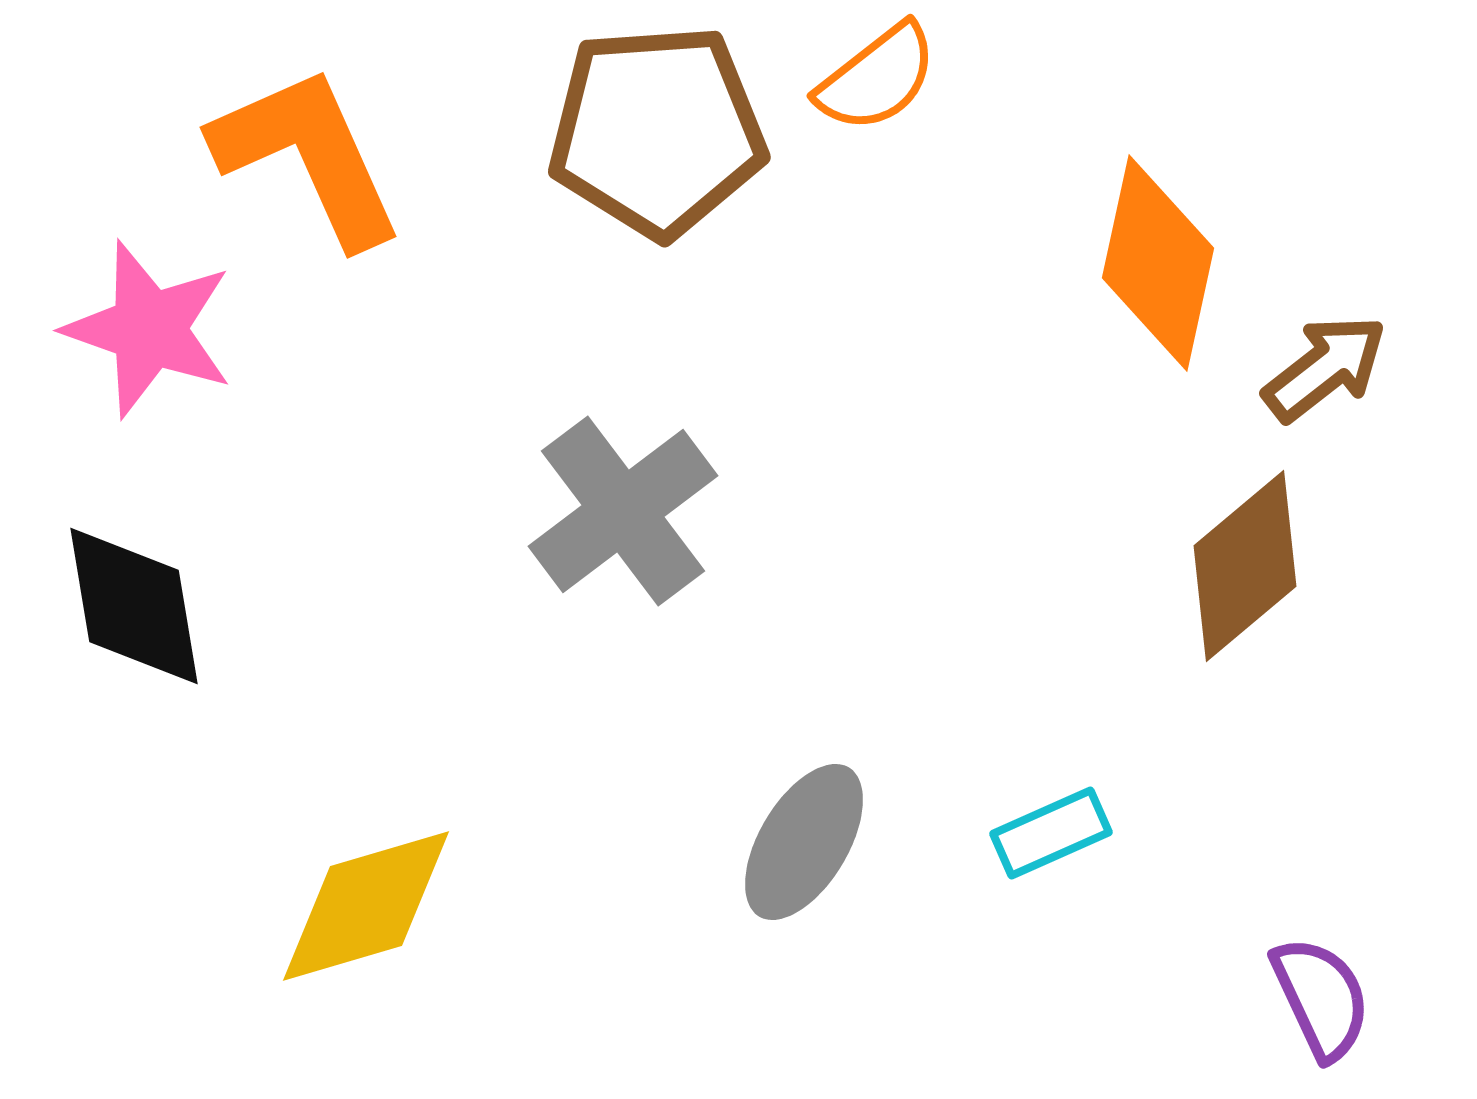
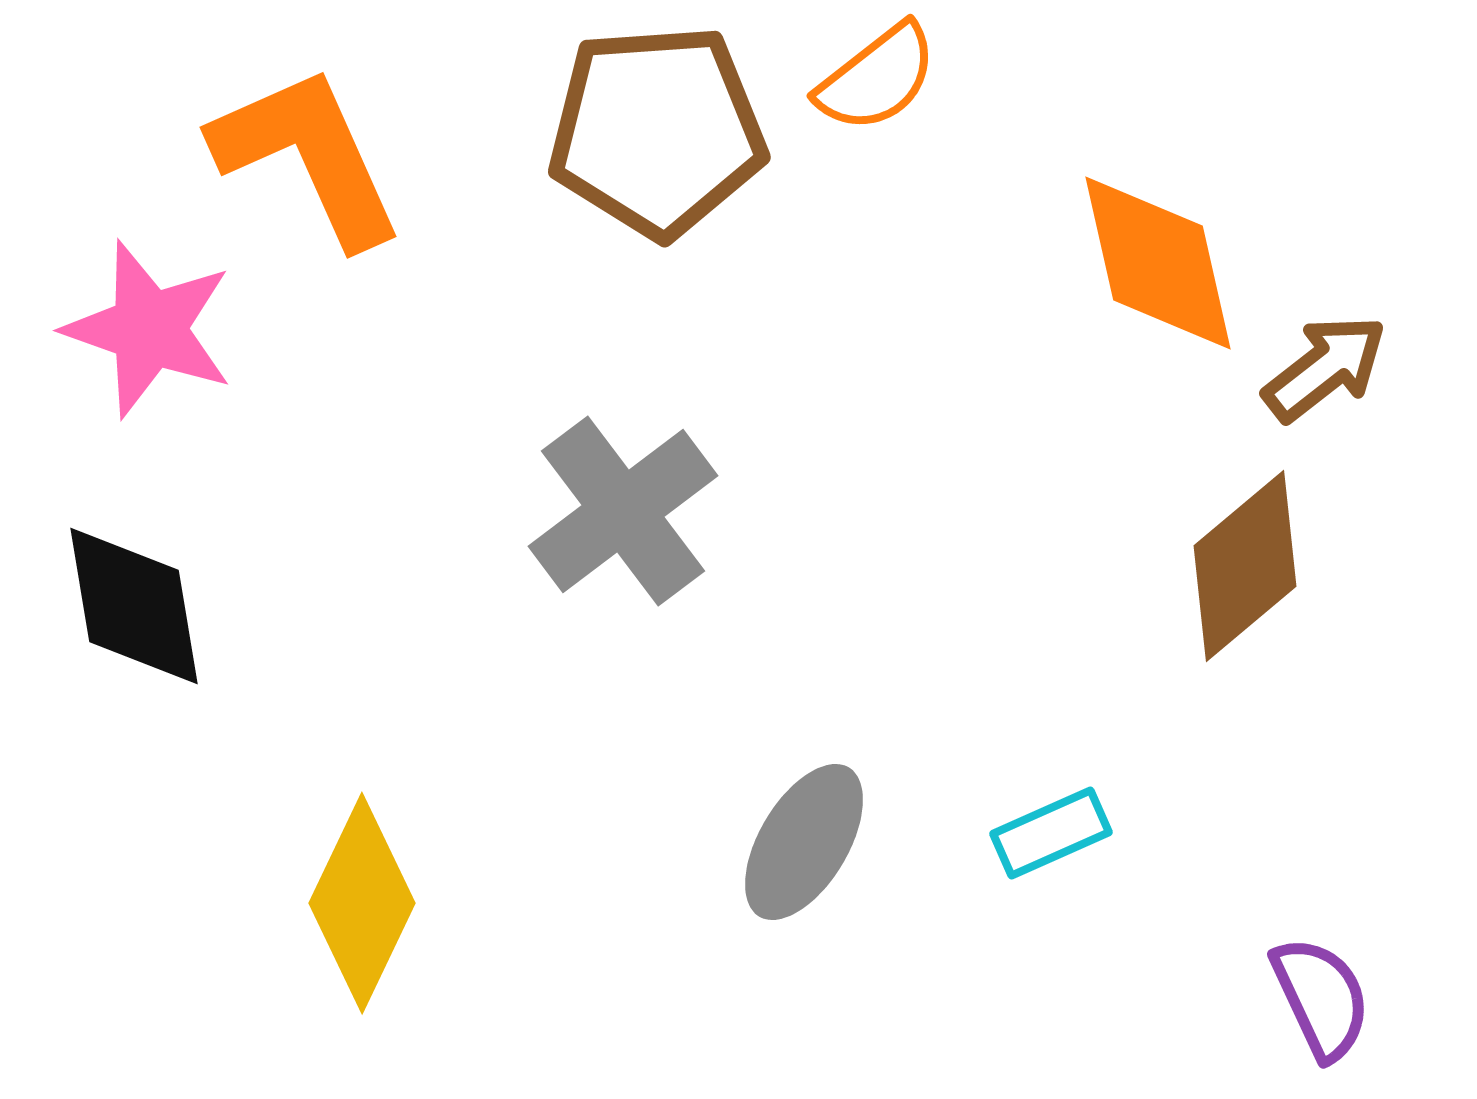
orange diamond: rotated 25 degrees counterclockwise
yellow diamond: moved 4 px left, 3 px up; rotated 48 degrees counterclockwise
